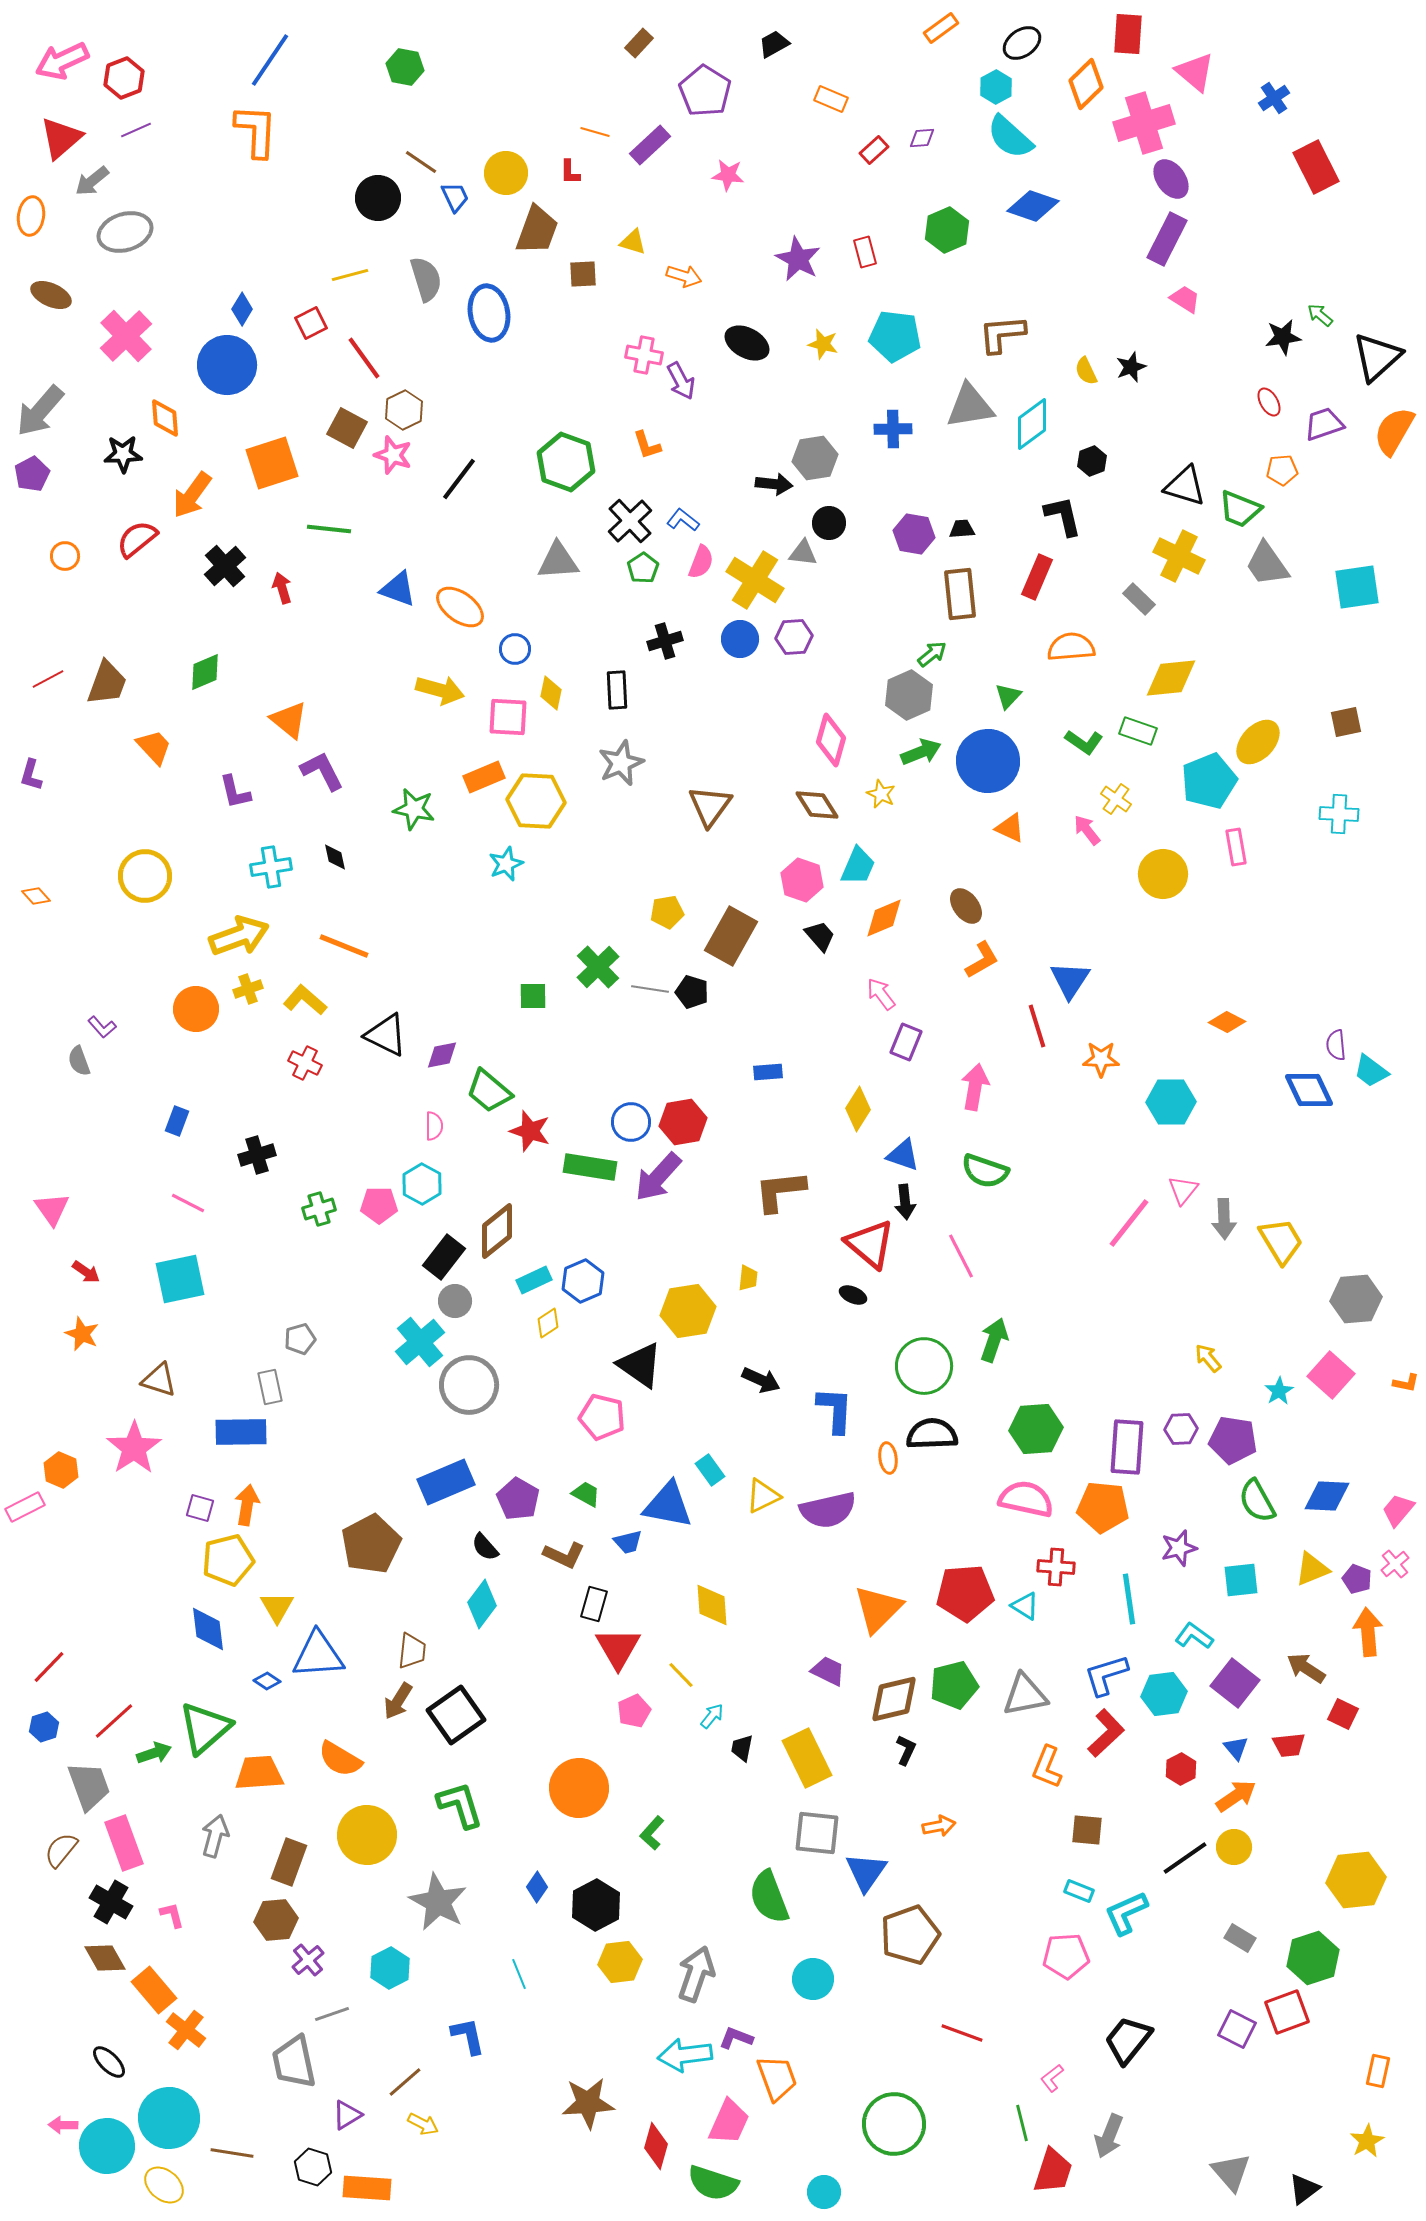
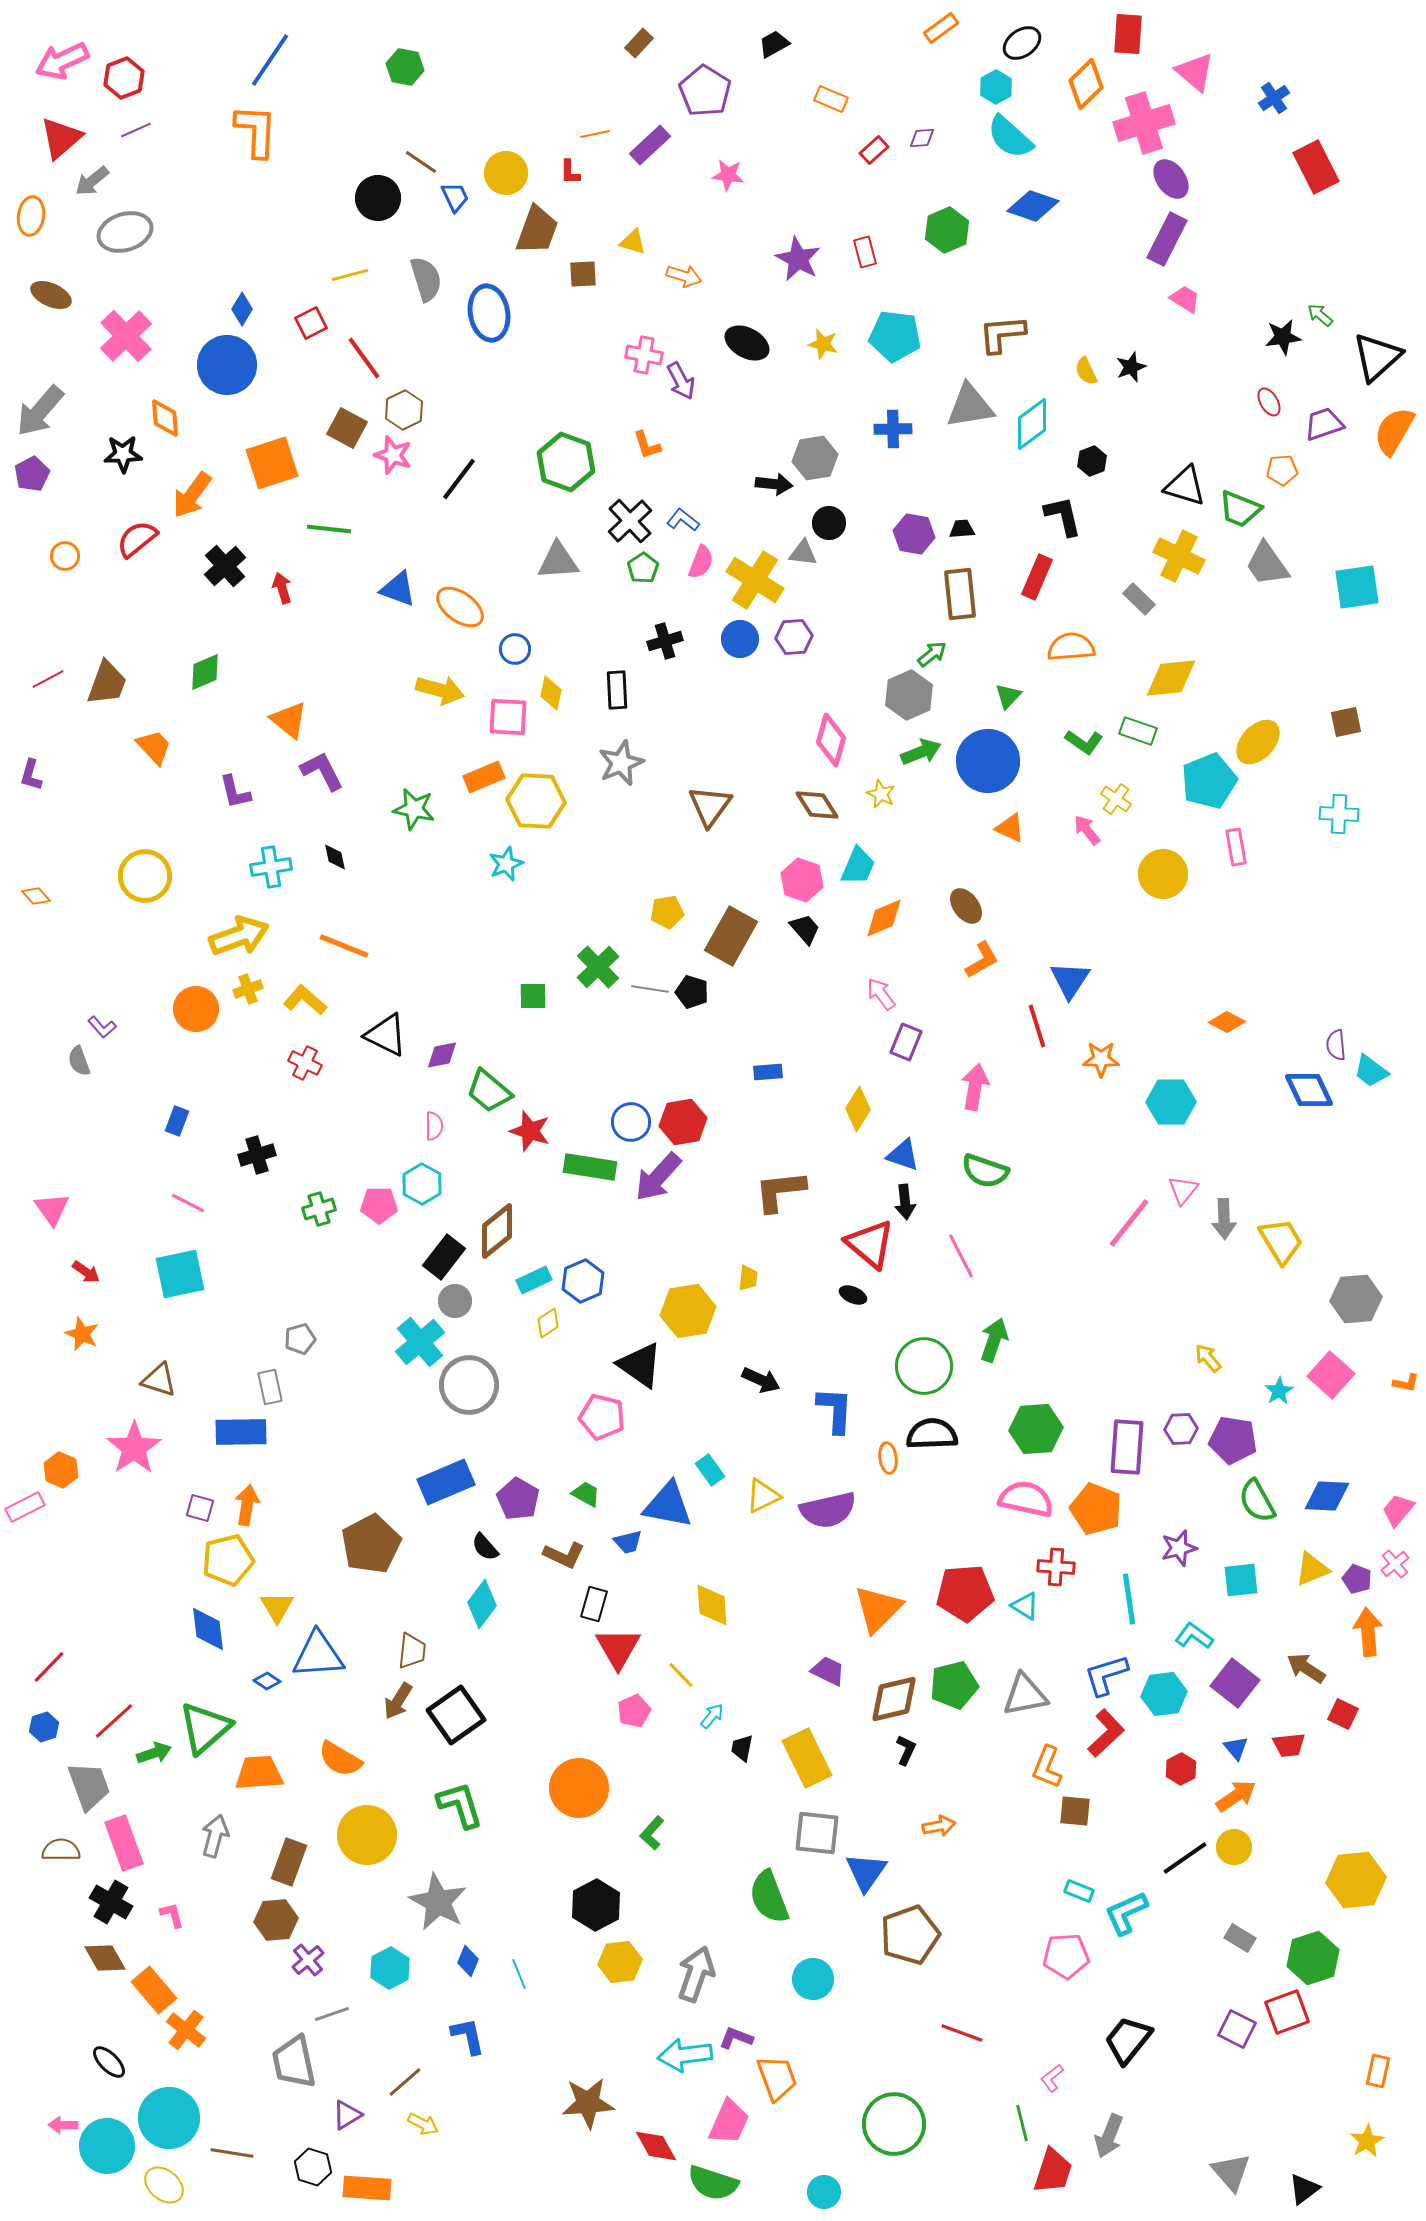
orange line at (595, 132): moved 2 px down; rotated 28 degrees counterclockwise
black trapezoid at (820, 936): moved 15 px left, 7 px up
cyan square at (180, 1279): moved 5 px up
orange pentagon at (1103, 1507): moved 7 px left, 2 px down; rotated 15 degrees clockwise
brown square at (1087, 1830): moved 12 px left, 19 px up
brown semicircle at (61, 1850): rotated 51 degrees clockwise
blue diamond at (537, 1887): moved 69 px left, 74 px down; rotated 12 degrees counterclockwise
red diamond at (656, 2146): rotated 45 degrees counterclockwise
